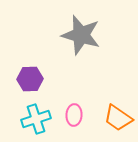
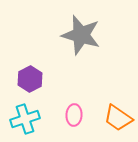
purple hexagon: rotated 25 degrees counterclockwise
cyan cross: moved 11 px left
